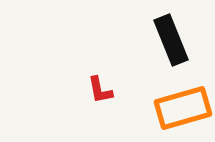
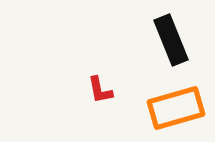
orange rectangle: moved 7 px left
